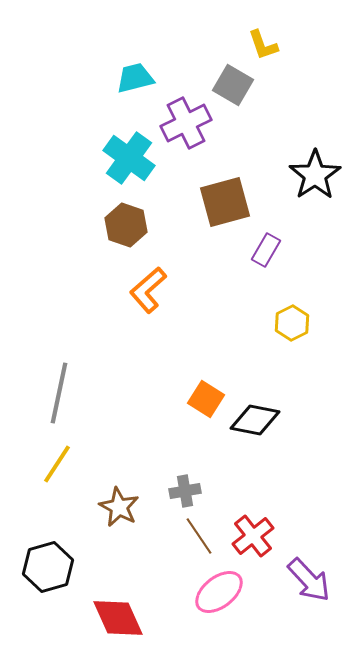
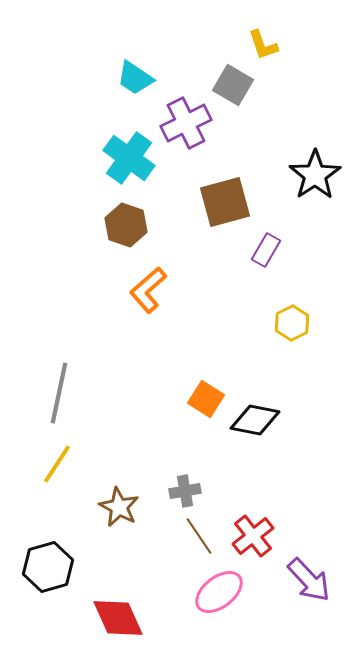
cyan trapezoid: rotated 132 degrees counterclockwise
